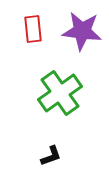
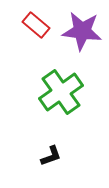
red rectangle: moved 3 px right, 4 px up; rotated 44 degrees counterclockwise
green cross: moved 1 px right, 1 px up
